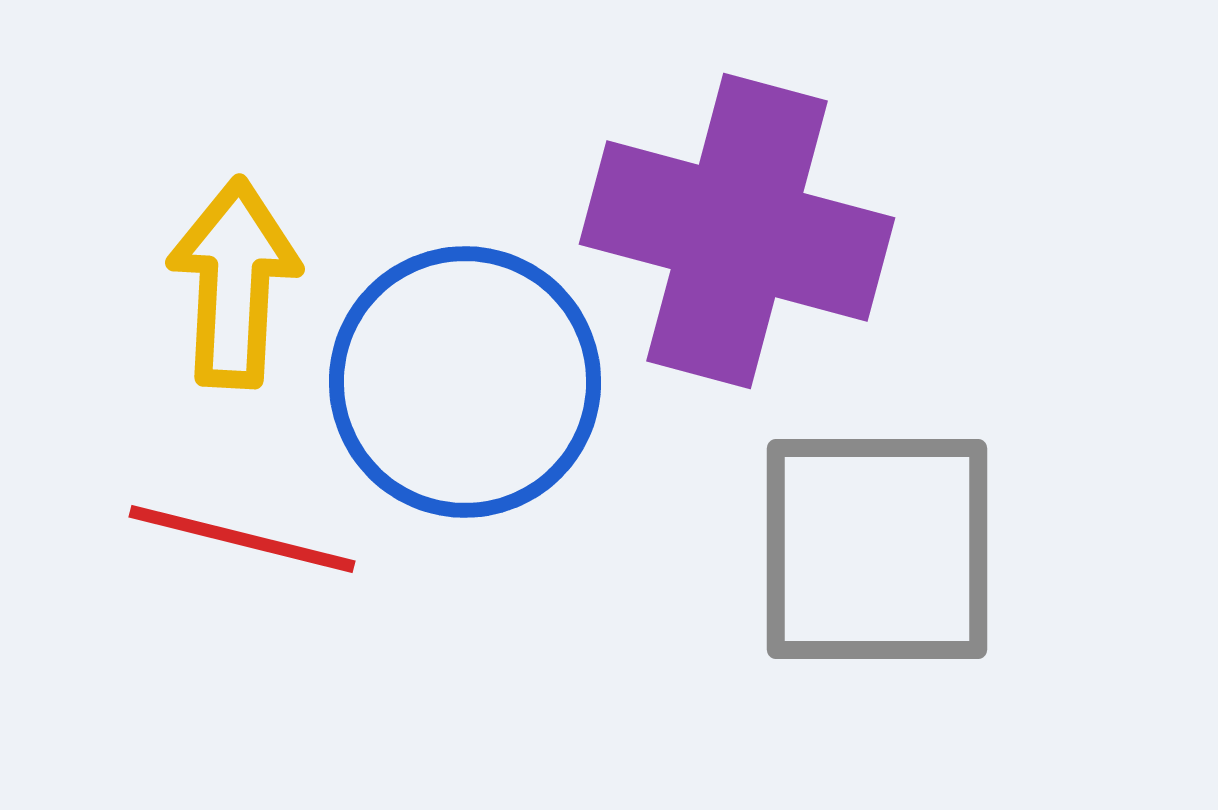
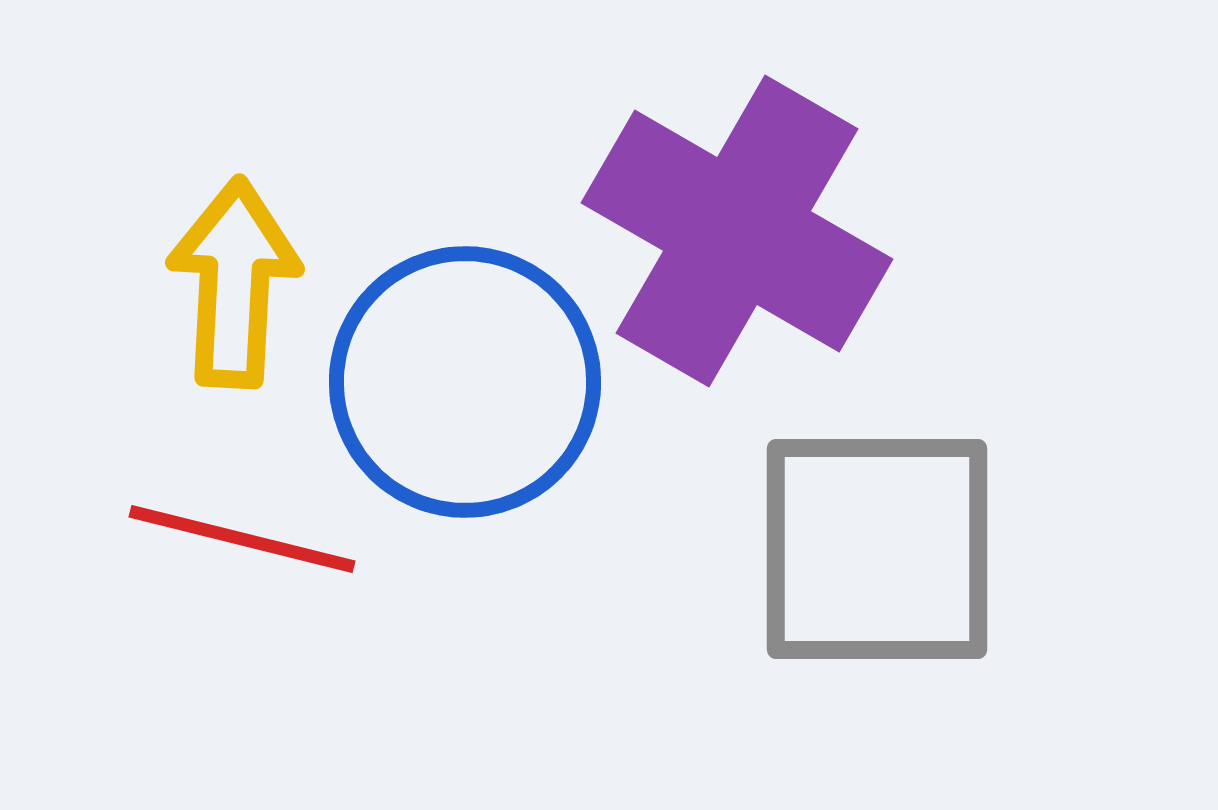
purple cross: rotated 15 degrees clockwise
